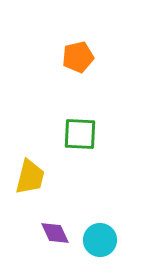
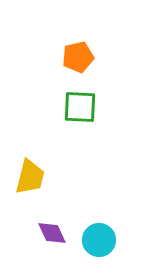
green square: moved 27 px up
purple diamond: moved 3 px left
cyan circle: moved 1 px left
